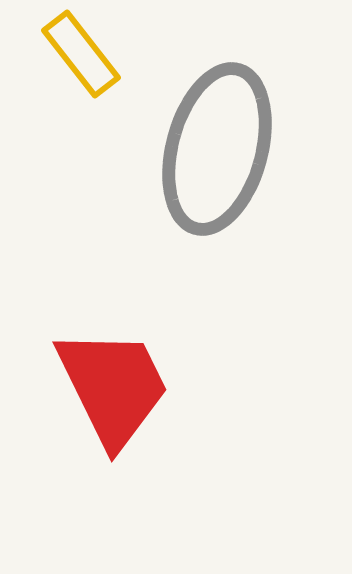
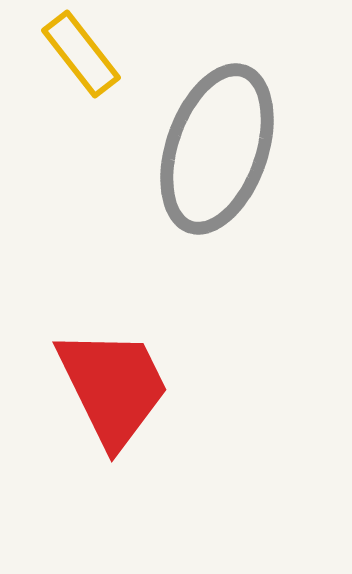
gray ellipse: rotated 4 degrees clockwise
